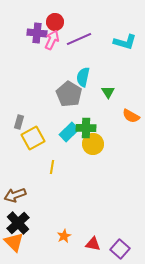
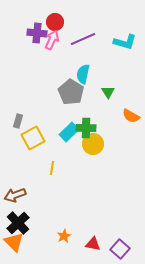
purple line: moved 4 px right
cyan semicircle: moved 3 px up
gray pentagon: moved 2 px right, 2 px up
gray rectangle: moved 1 px left, 1 px up
yellow line: moved 1 px down
